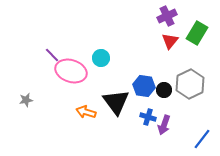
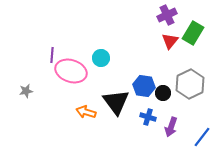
purple cross: moved 1 px up
green rectangle: moved 4 px left
purple line: rotated 49 degrees clockwise
black circle: moved 1 px left, 3 px down
gray star: moved 9 px up
purple arrow: moved 7 px right, 2 px down
blue line: moved 2 px up
